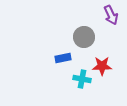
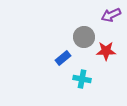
purple arrow: rotated 90 degrees clockwise
blue rectangle: rotated 28 degrees counterclockwise
red star: moved 4 px right, 15 px up
